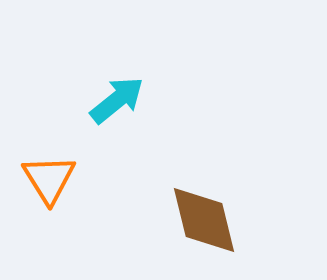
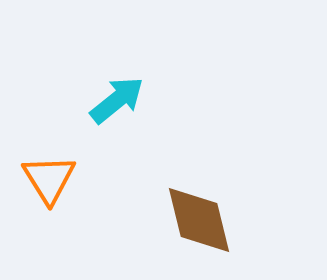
brown diamond: moved 5 px left
